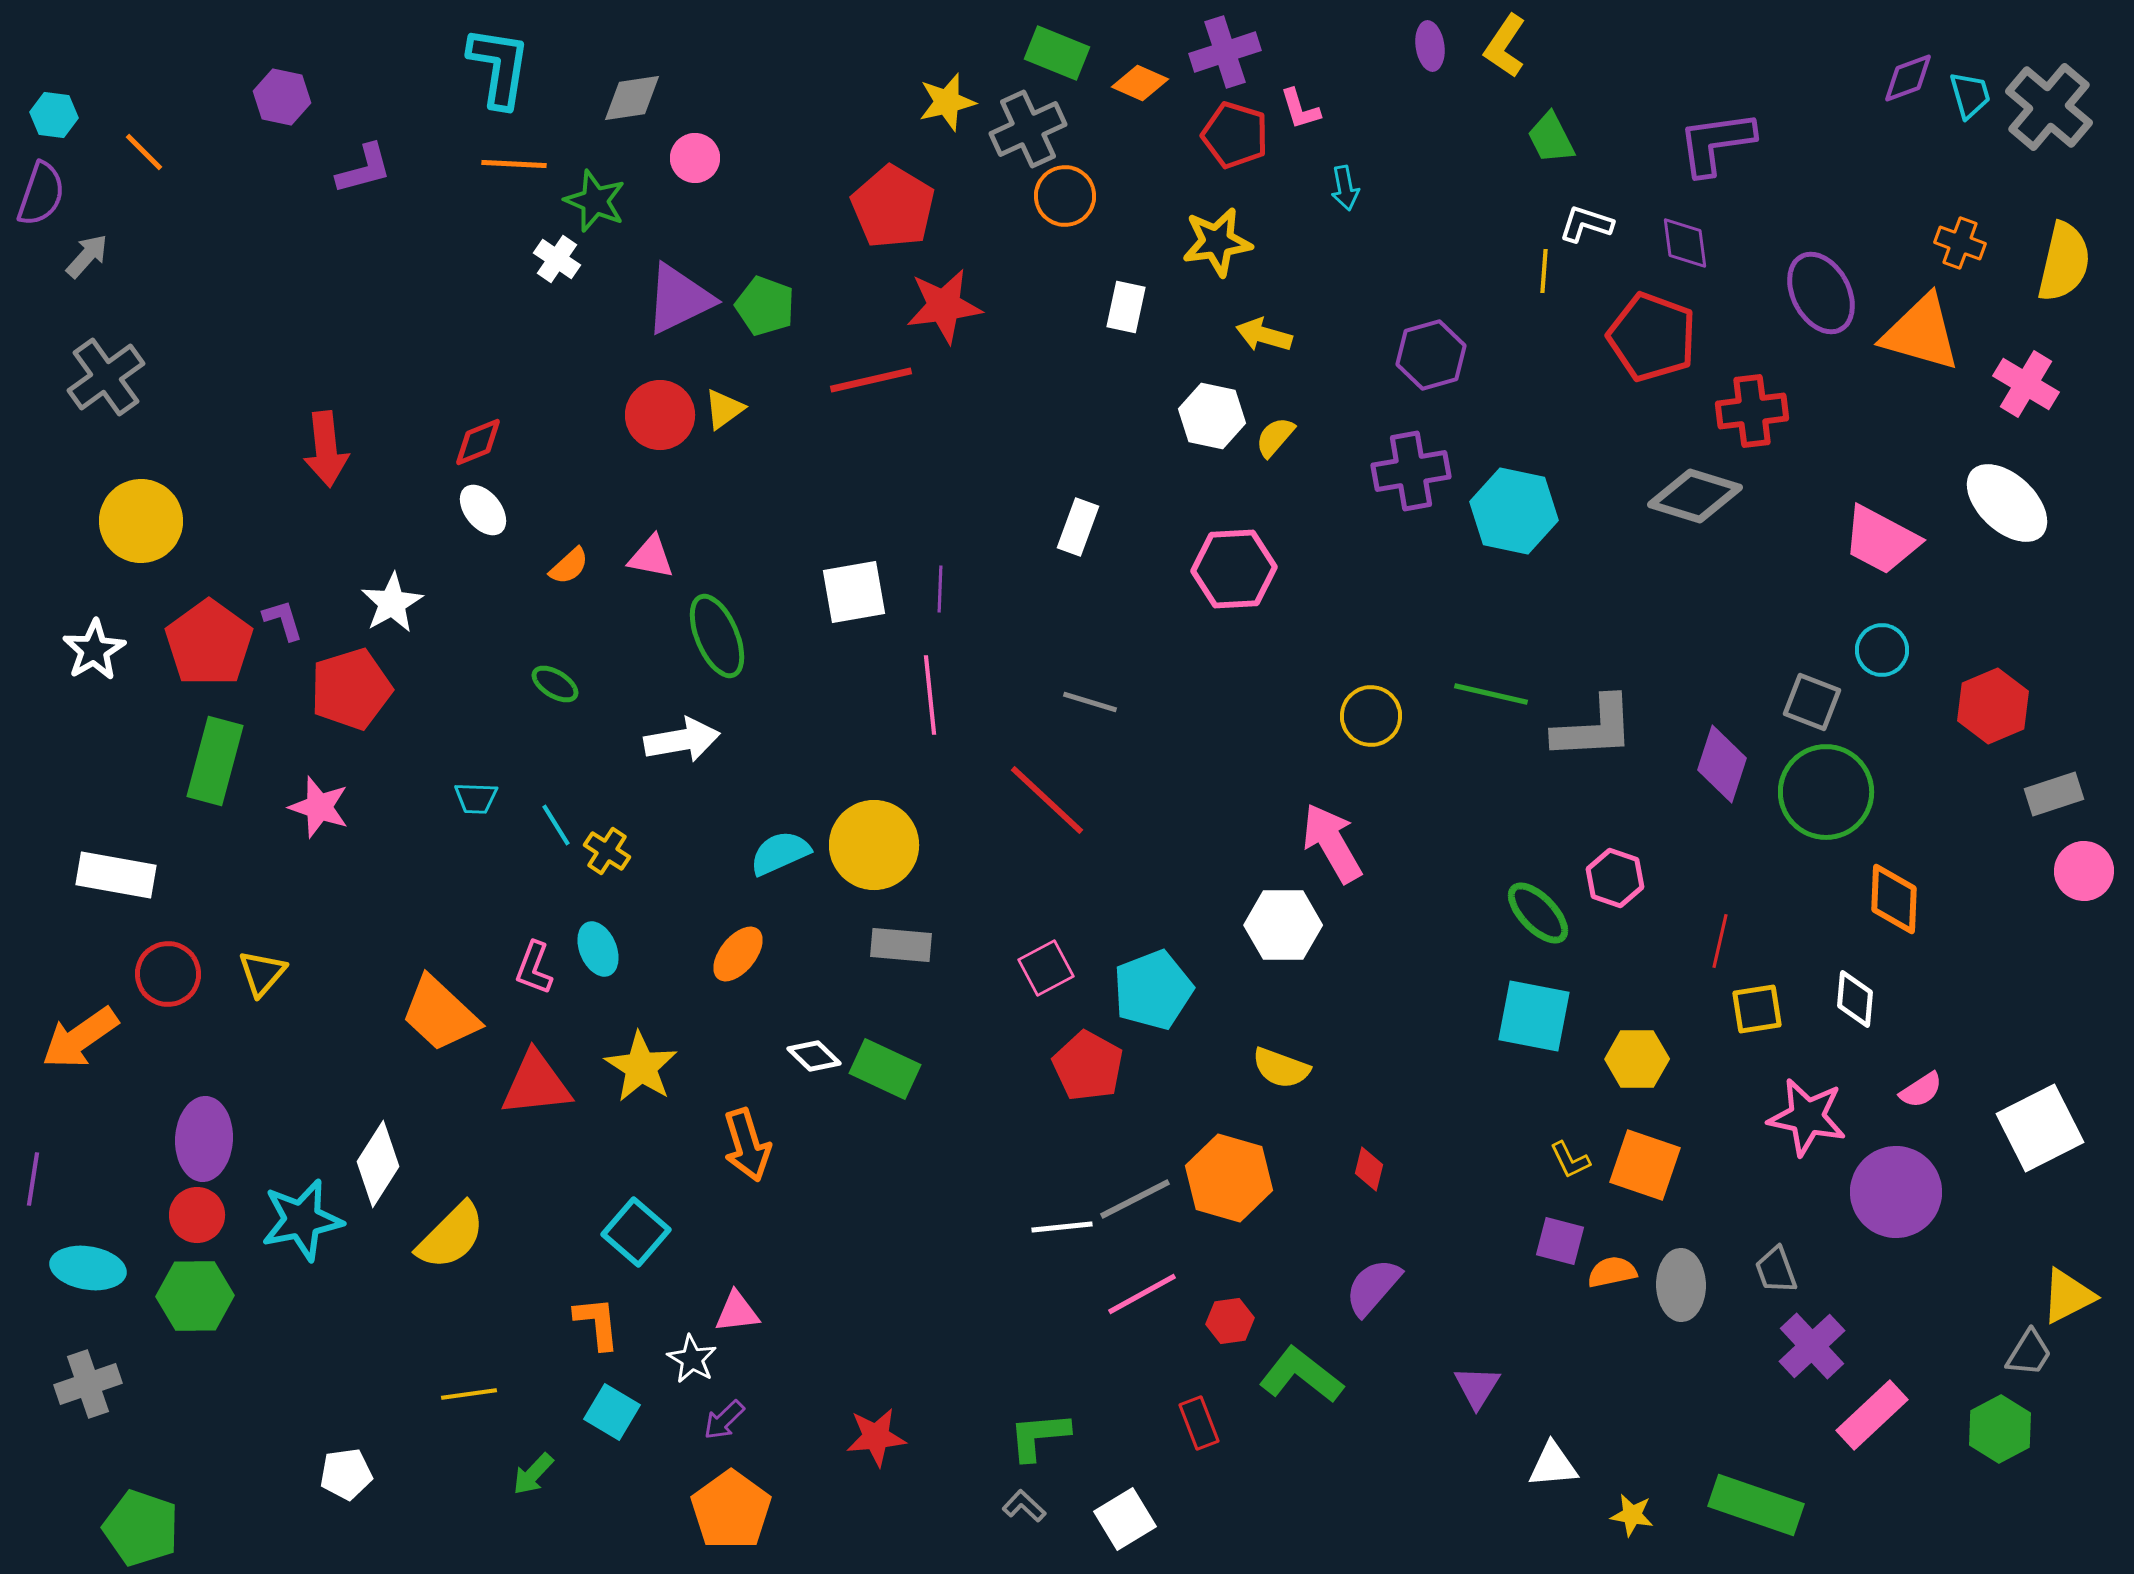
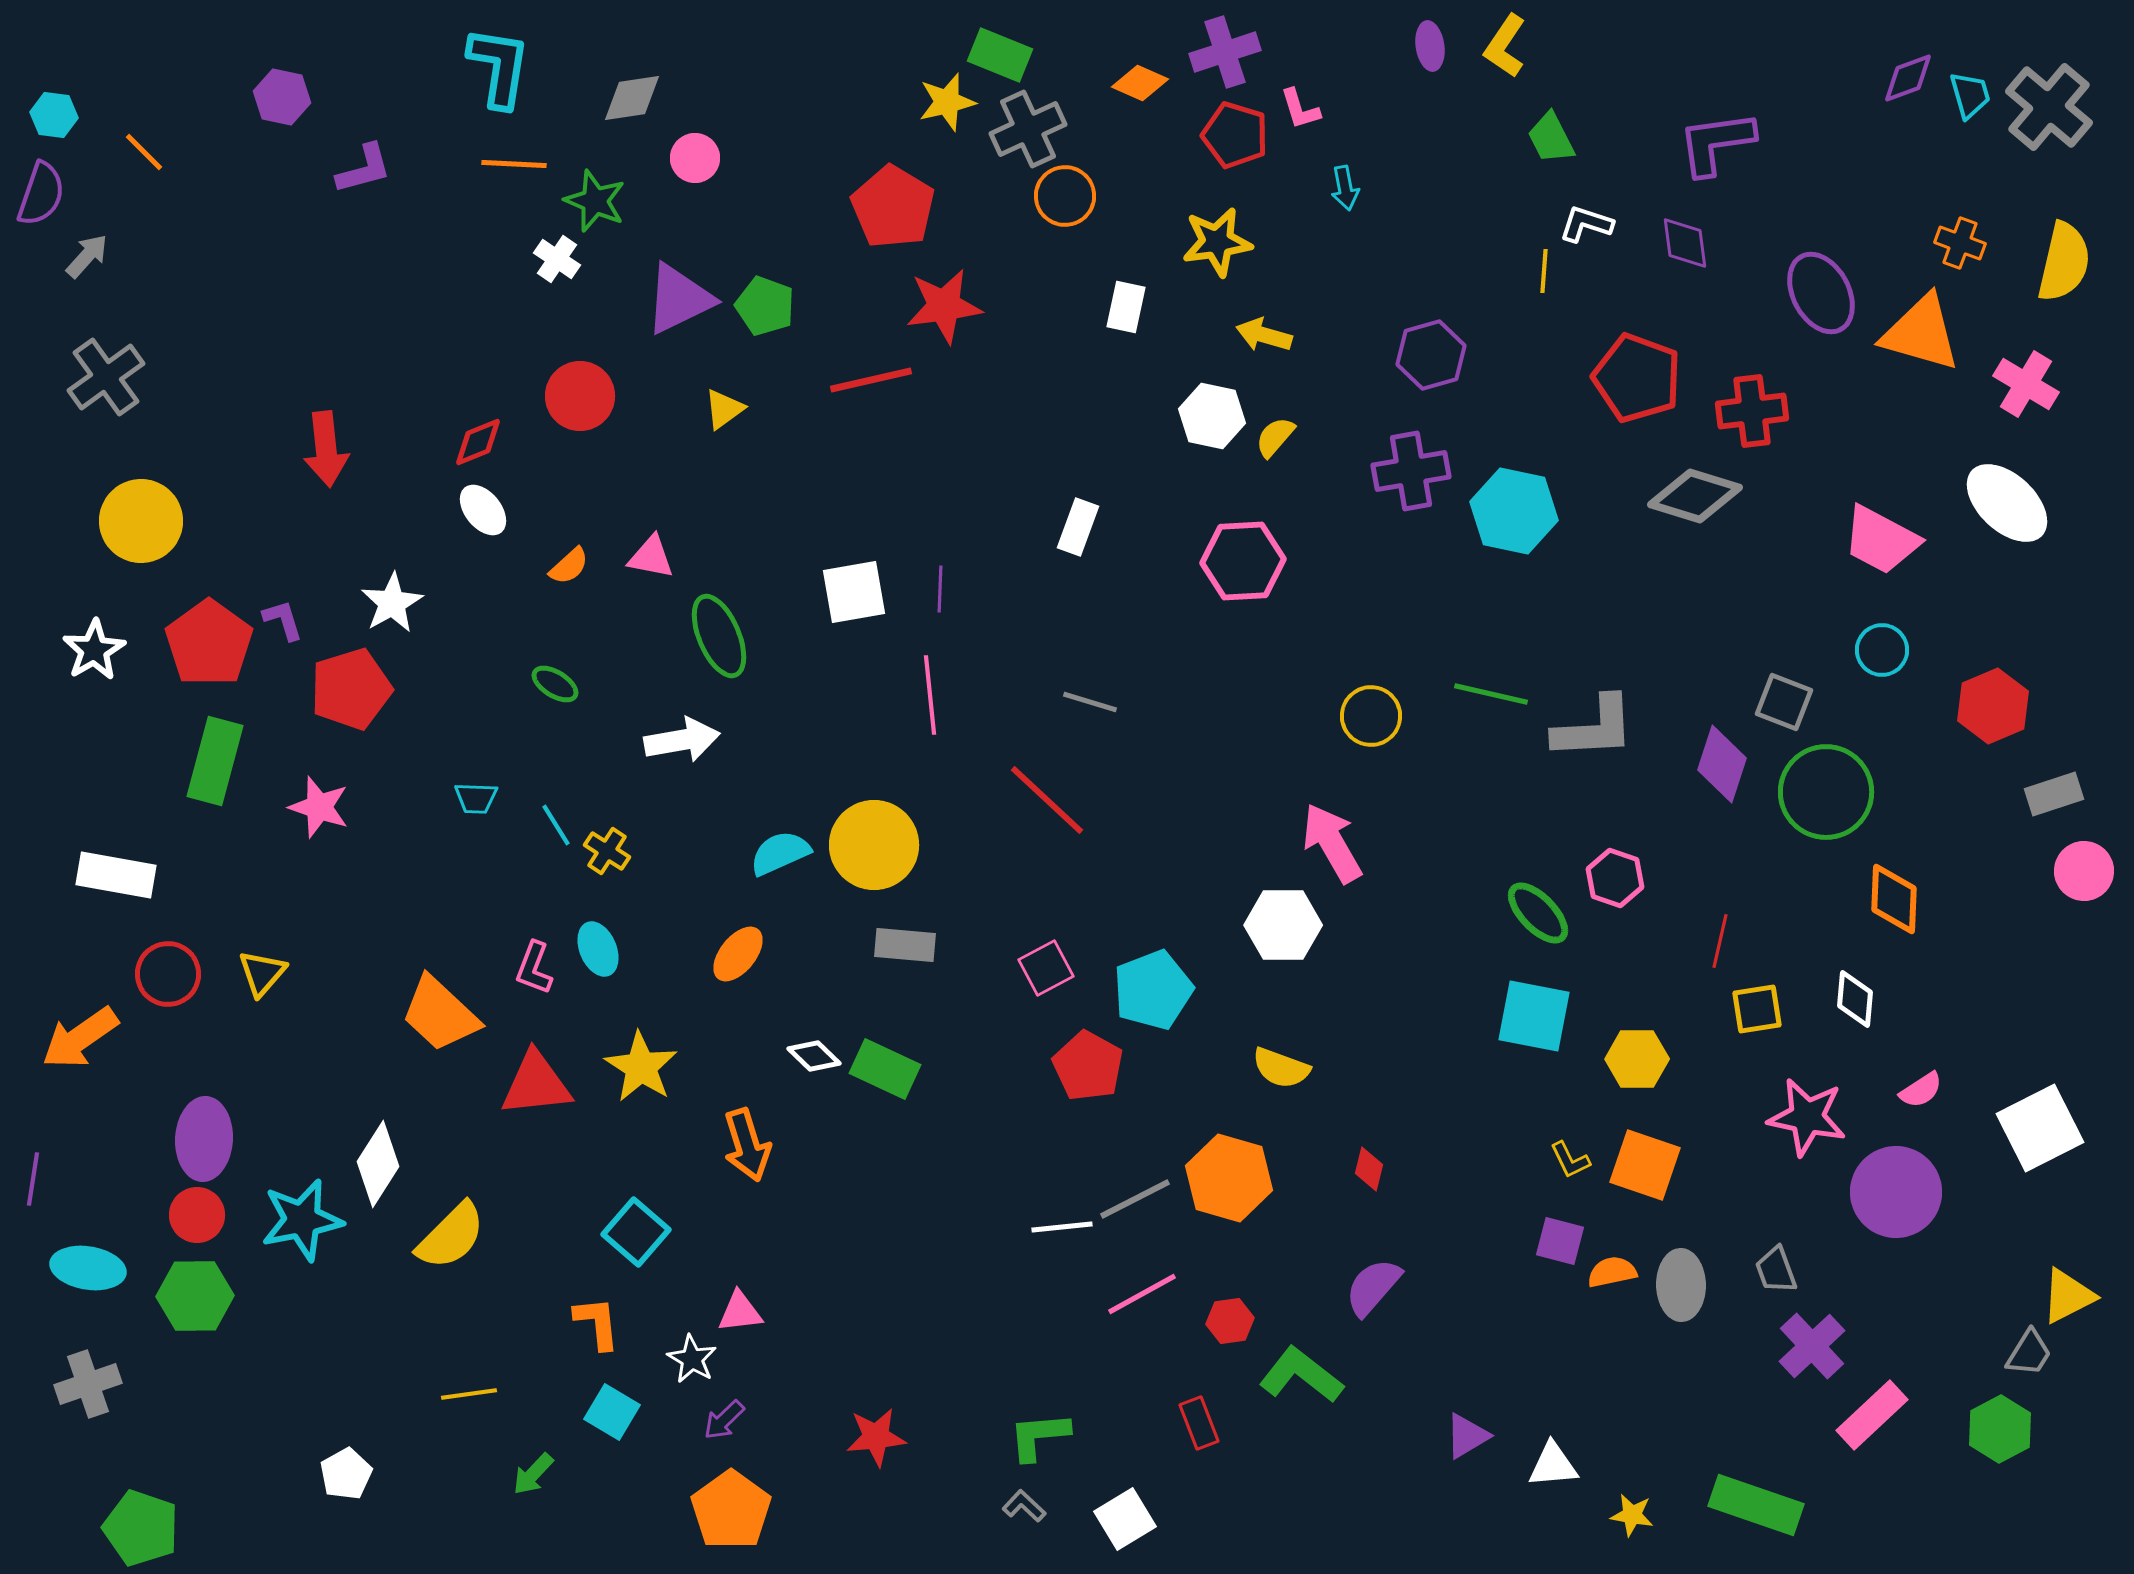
green rectangle at (1057, 53): moved 57 px left, 2 px down
red pentagon at (1652, 337): moved 15 px left, 41 px down
red circle at (660, 415): moved 80 px left, 19 px up
pink hexagon at (1234, 569): moved 9 px right, 8 px up
green ellipse at (717, 636): moved 2 px right
gray square at (1812, 702): moved 28 px left
gray rectangle at (901, 945): moved 4 px right
pink triangle at (737, 1312): moved 3 px right
purple triangle at (1477, 1387): moved 10 px left, 49 px down; rotated 27 degrees clockwise
white pentagon at (346, 1474): rotated 21 degrees counterclockwise
